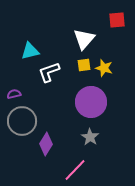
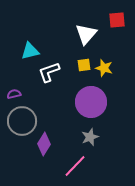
white triangle: moved 2 px right, 5 px up
gray star: rotated 18 degrees clockwise
purple diamond: moved 2 px left
pink line: moved 4 px up
